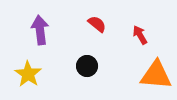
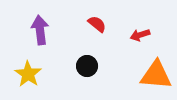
red arrow: rotated 78 degrees counterclockwise
